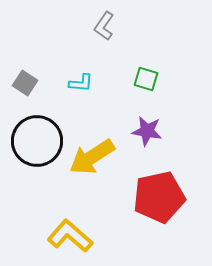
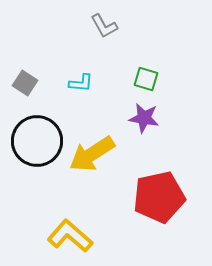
gray L-shape: rotated 64 degrees counterclockwise
purple star: moved 3 px left, 13 px up
yellow arrow: moved 3 px up
